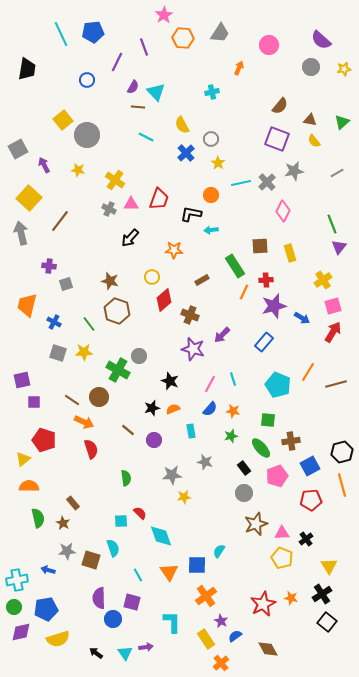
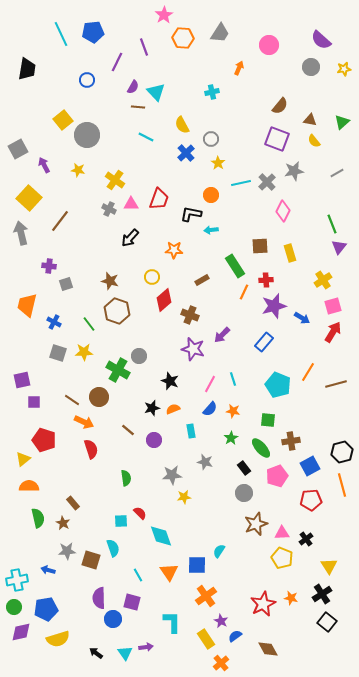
green star at (231, 436): moved 2 px down; rotated 16 degrees counterclockwise
